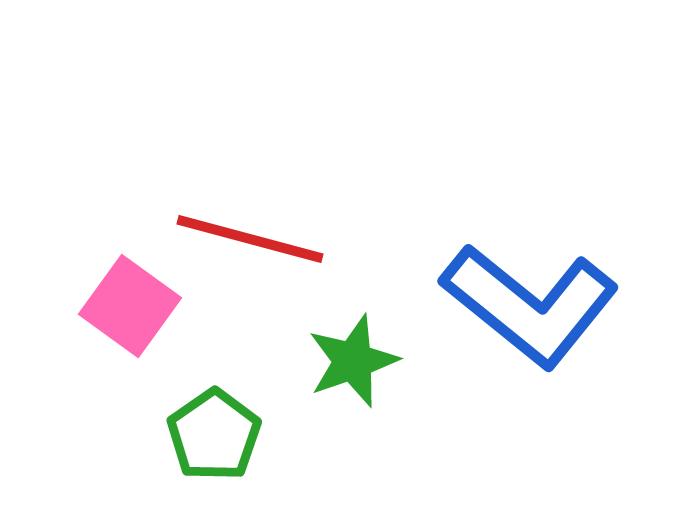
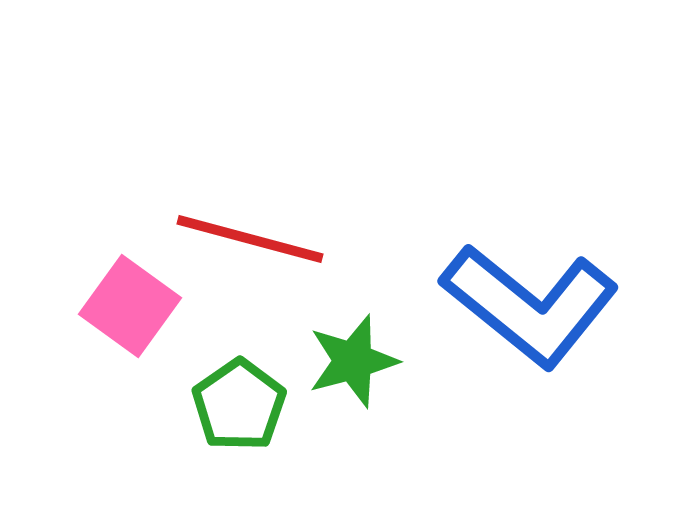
green star: rotated 4 degrees clockwise
green pentagon: moved 25 px right, 30 px up
